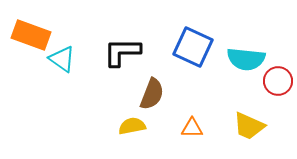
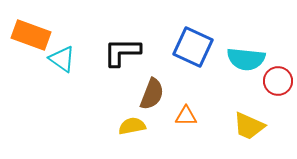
orange triangle: moved 6 px left, 12 px up
